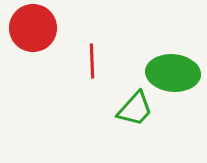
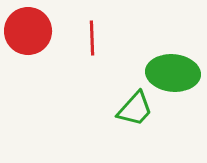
red circle: moved 5 px left, 3 px down
red line: moved 23 px up
